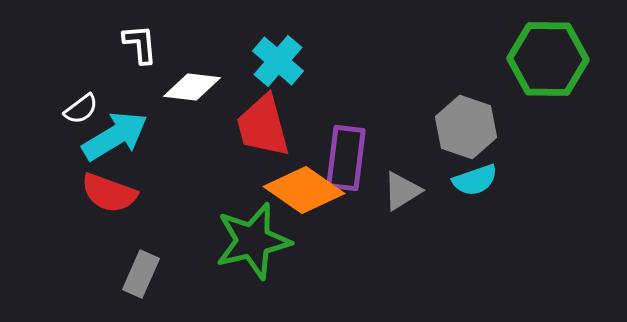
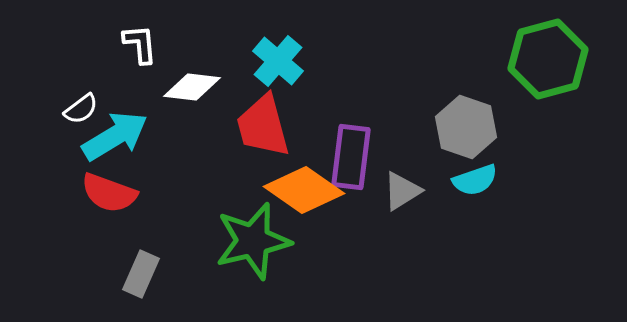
green hexagon: rotated 16 degrees counterclockwise
purple rectangle: moved 5 px right, 1 px up
